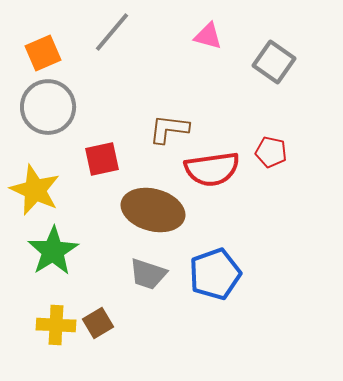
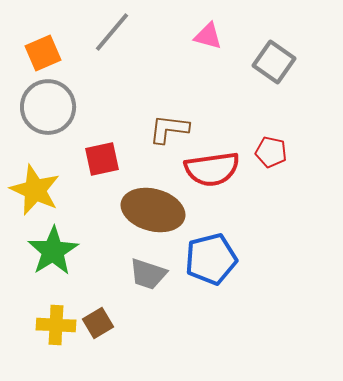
blue pentagon: moved 4 px left, 15 px up; rotated 6 degrees clockwise
